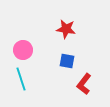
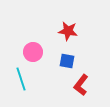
red star: moved 2 px right, 2 px down
pink circle: moved 10 px right, 2 px down
red L-shape: moved 3 px left, 1 px down
